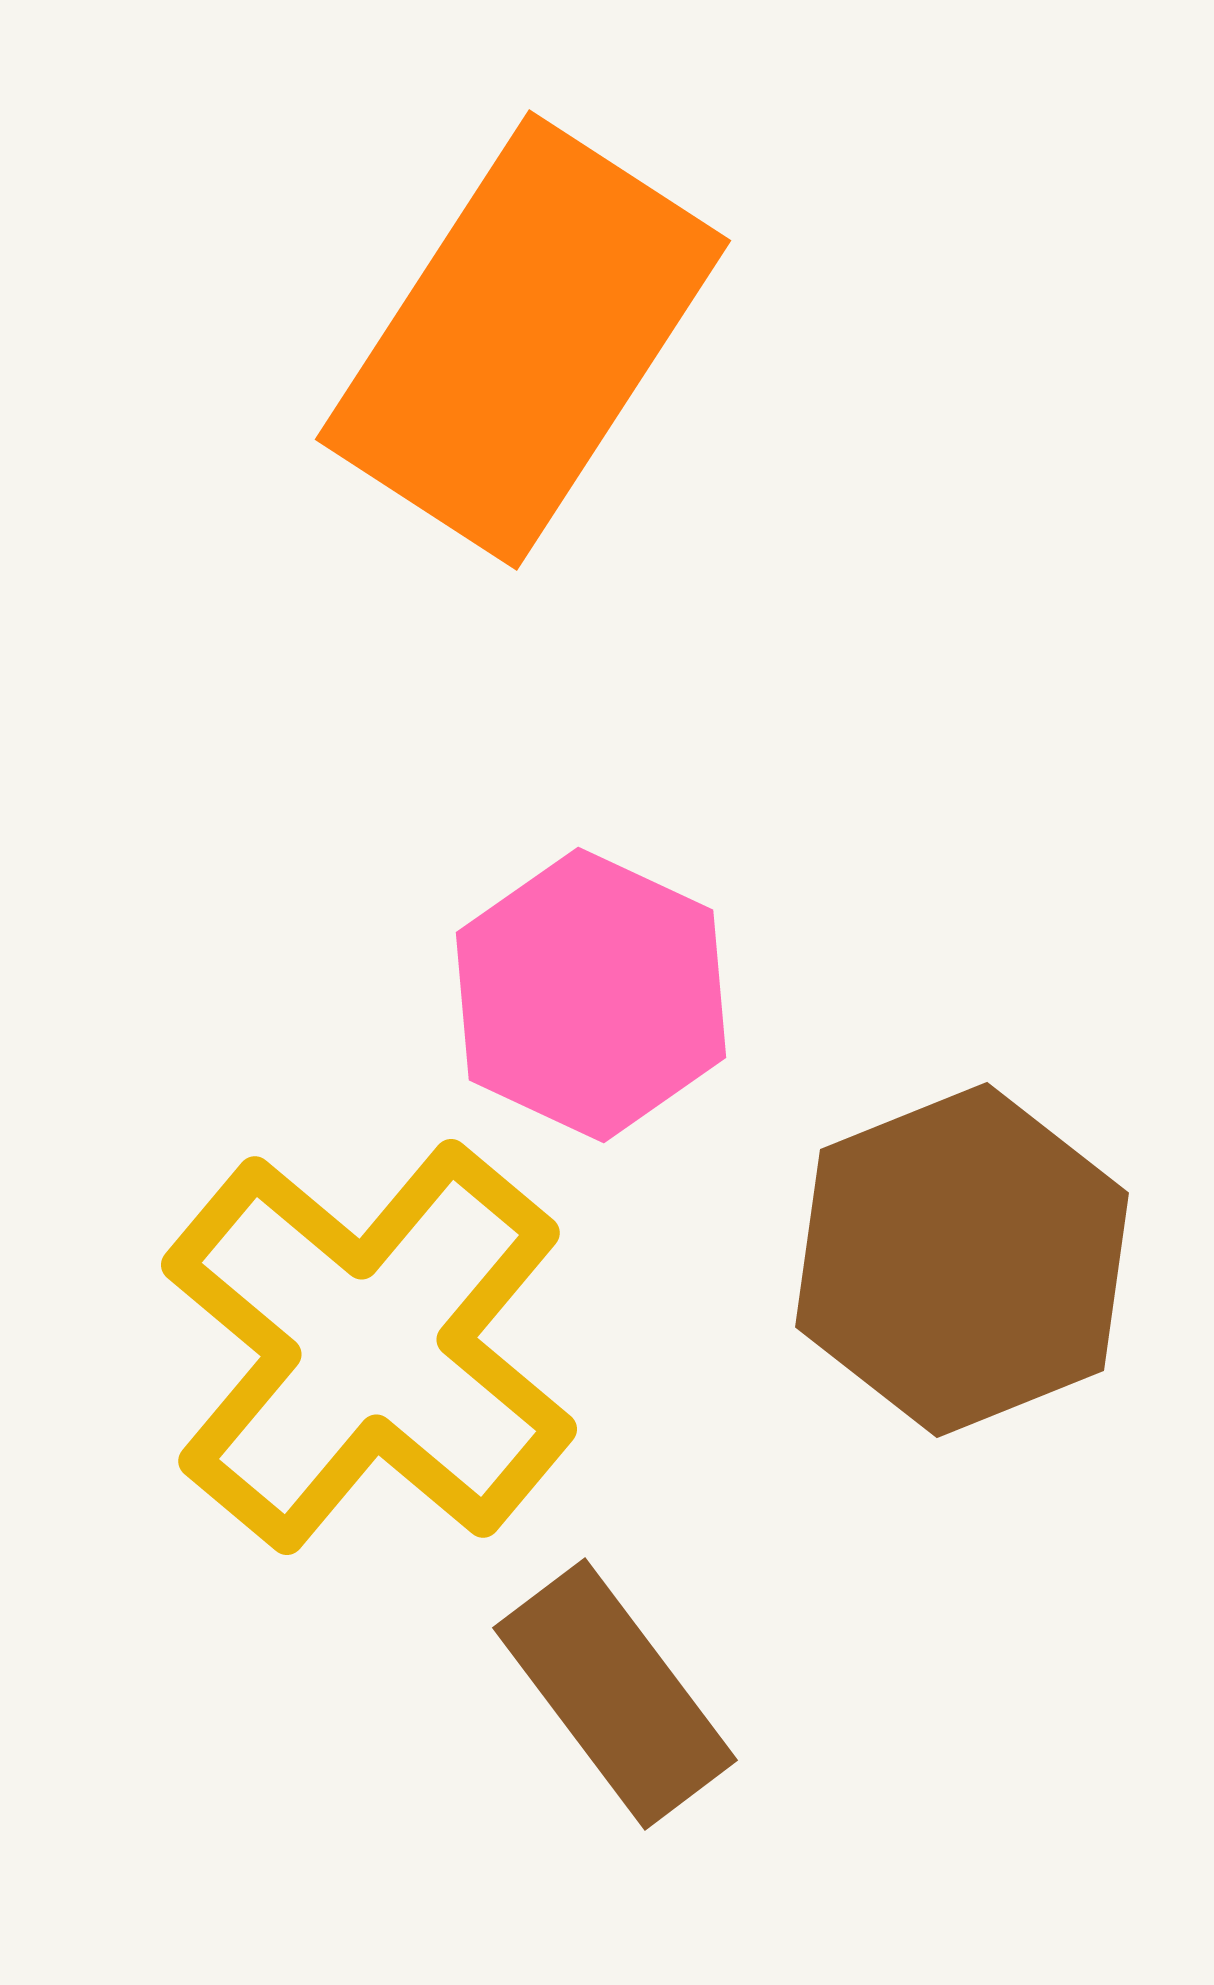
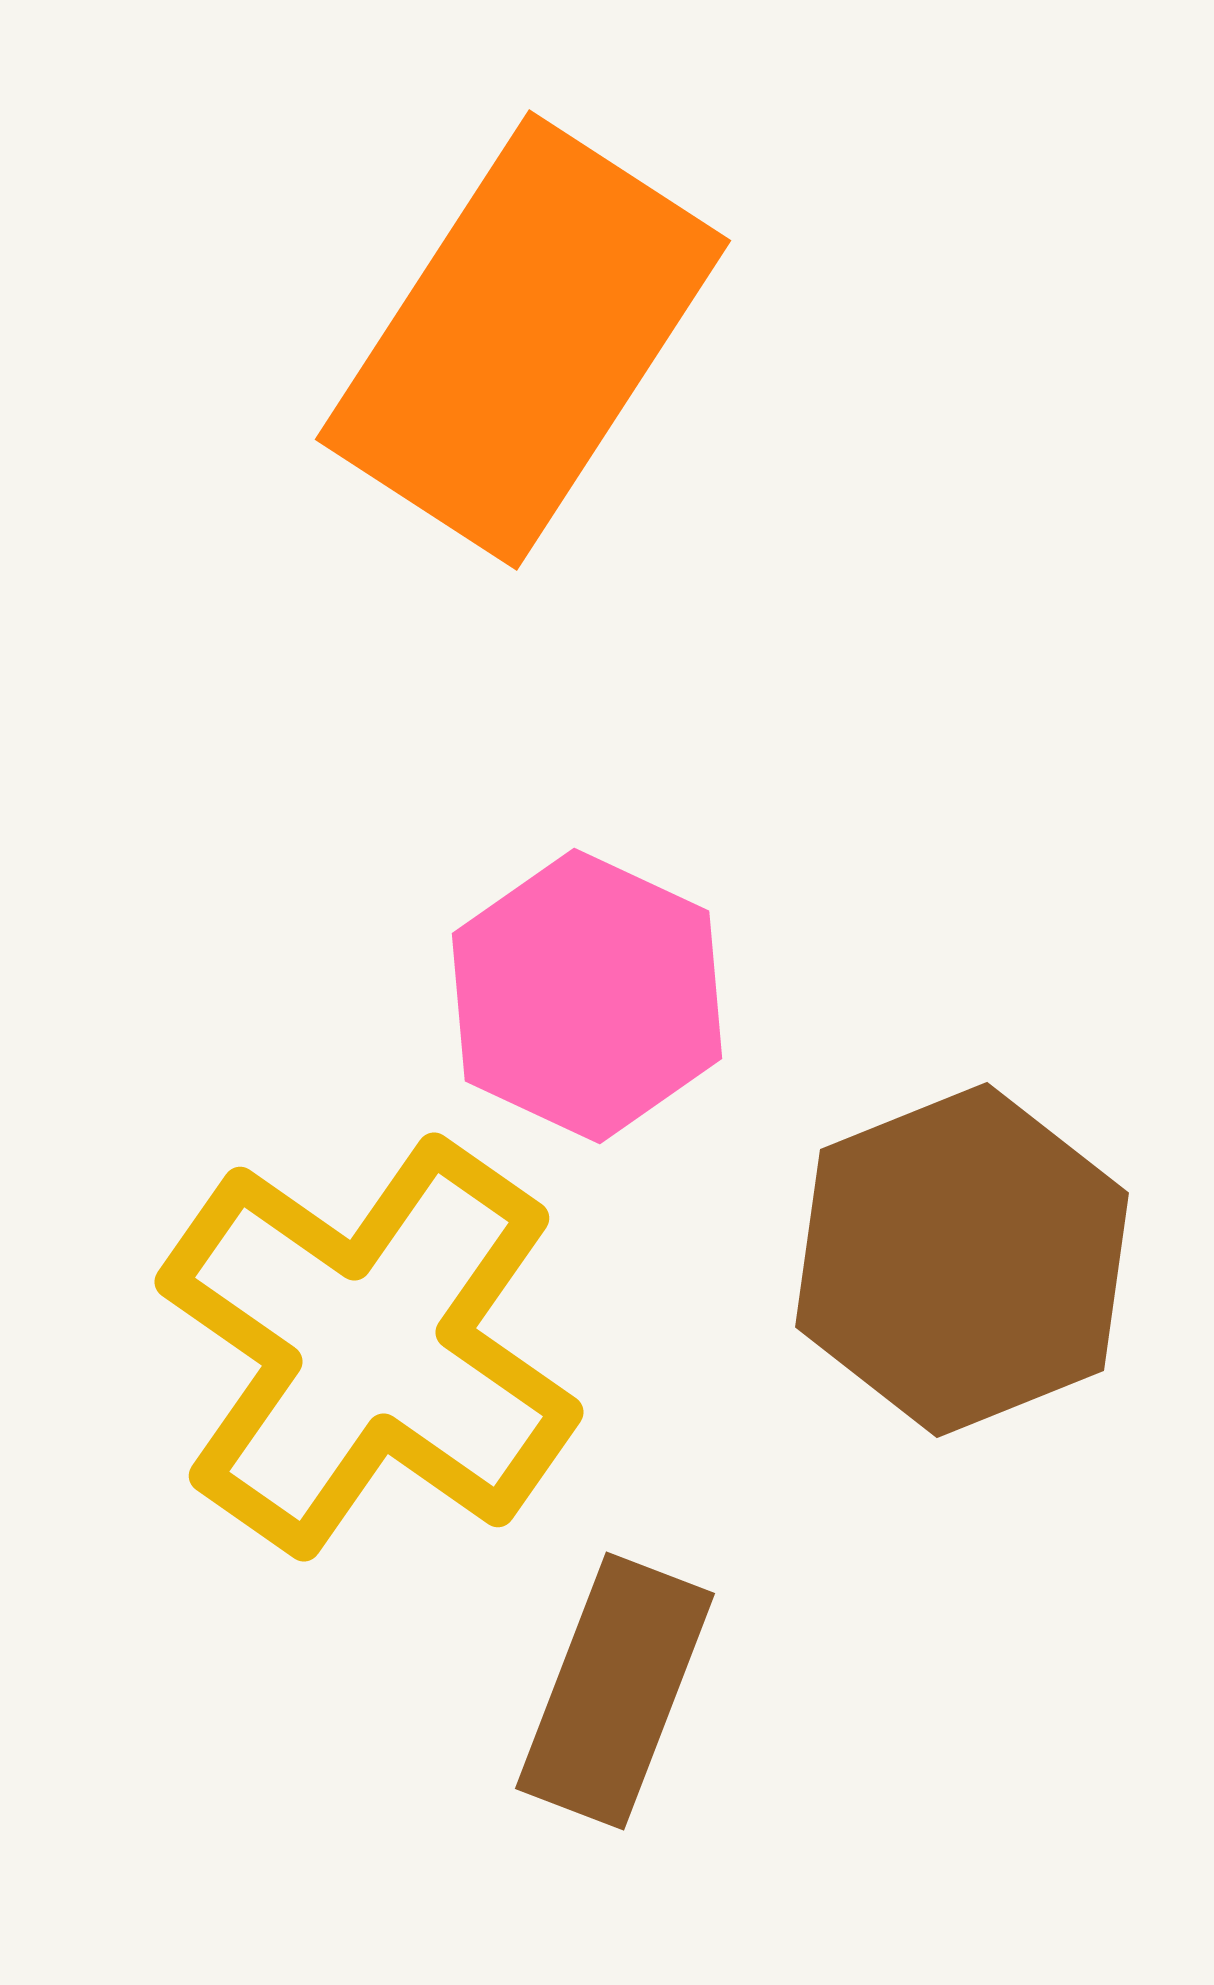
pink hexagon: moved 4 px left, 1 px down
yellow cross: rotated 5 degrees counterclockwise
brown rectangle: moved 3 px up; rotated 58 degrees clockwise
